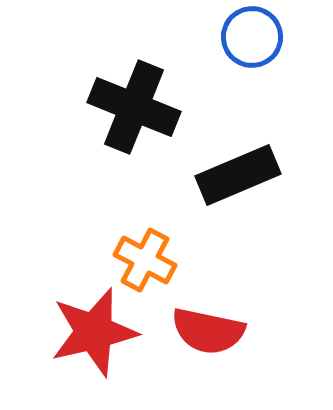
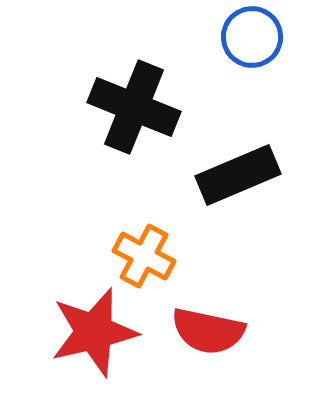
orange cross: moved 1 px left, 4 px up
